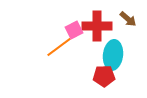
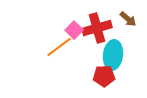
red cross: moved 2 px down; rotated 16 degrees counterclockwise
pink square: rotated 18 degrees counterclockwise
